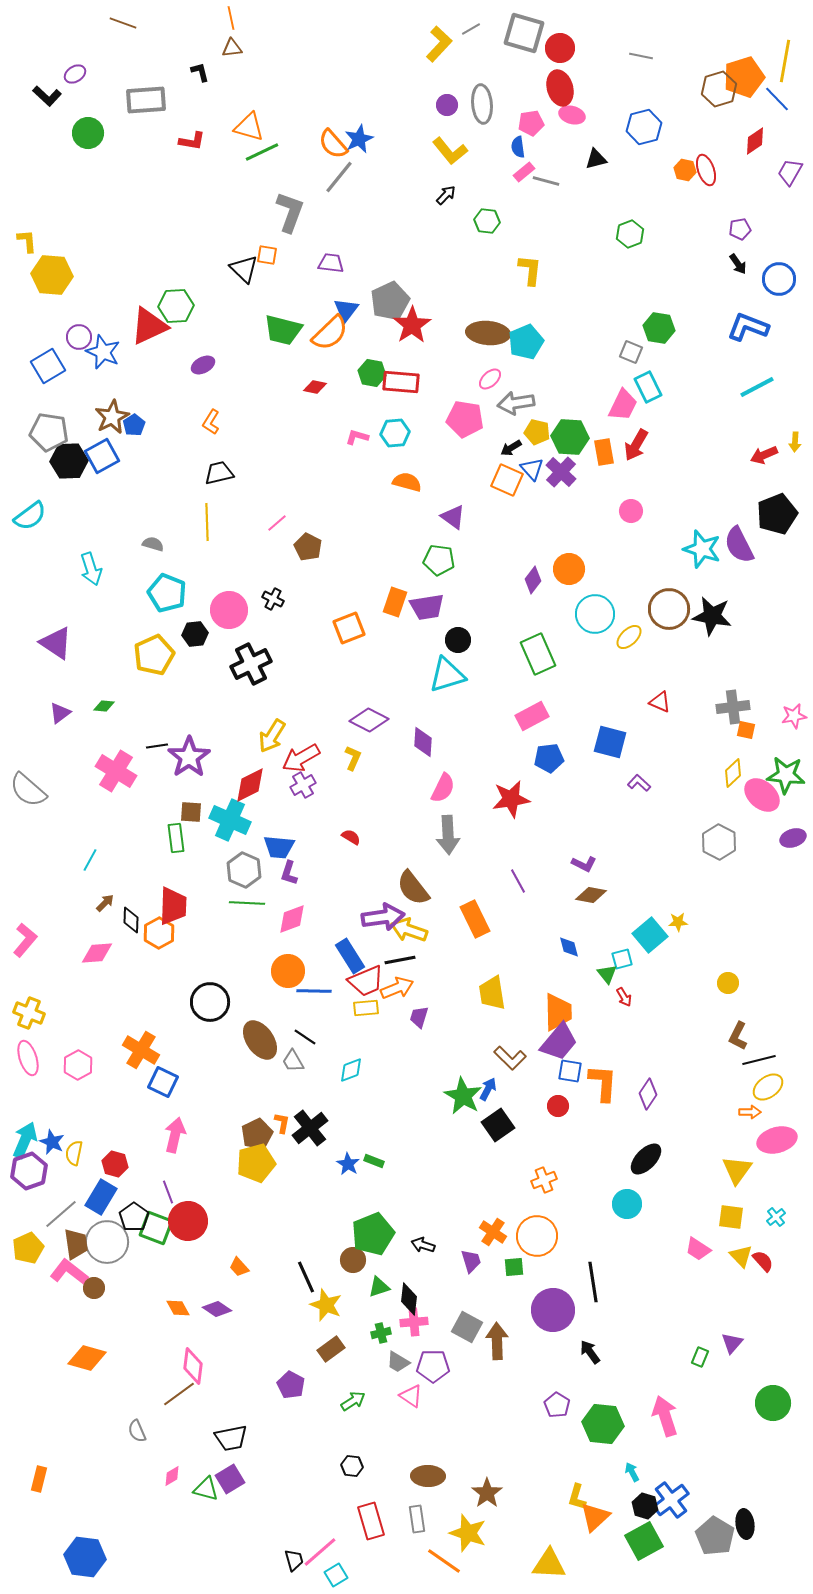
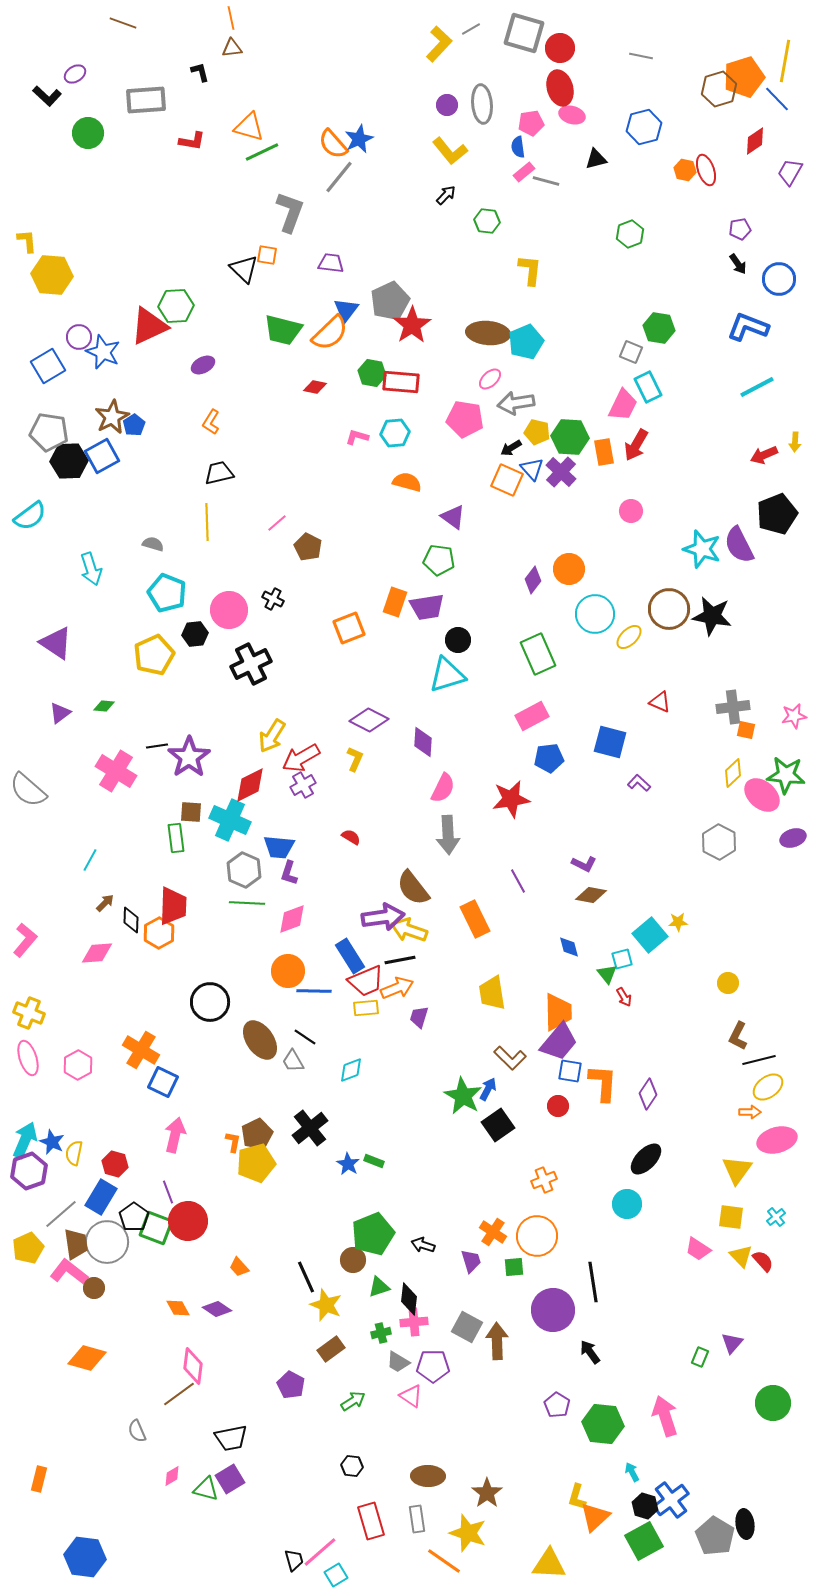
yellow L-shape at (353, 758): moved 2 px right, 1 px down
orange L-shape at (282, 1123): moved 49 px left, 19 px down
